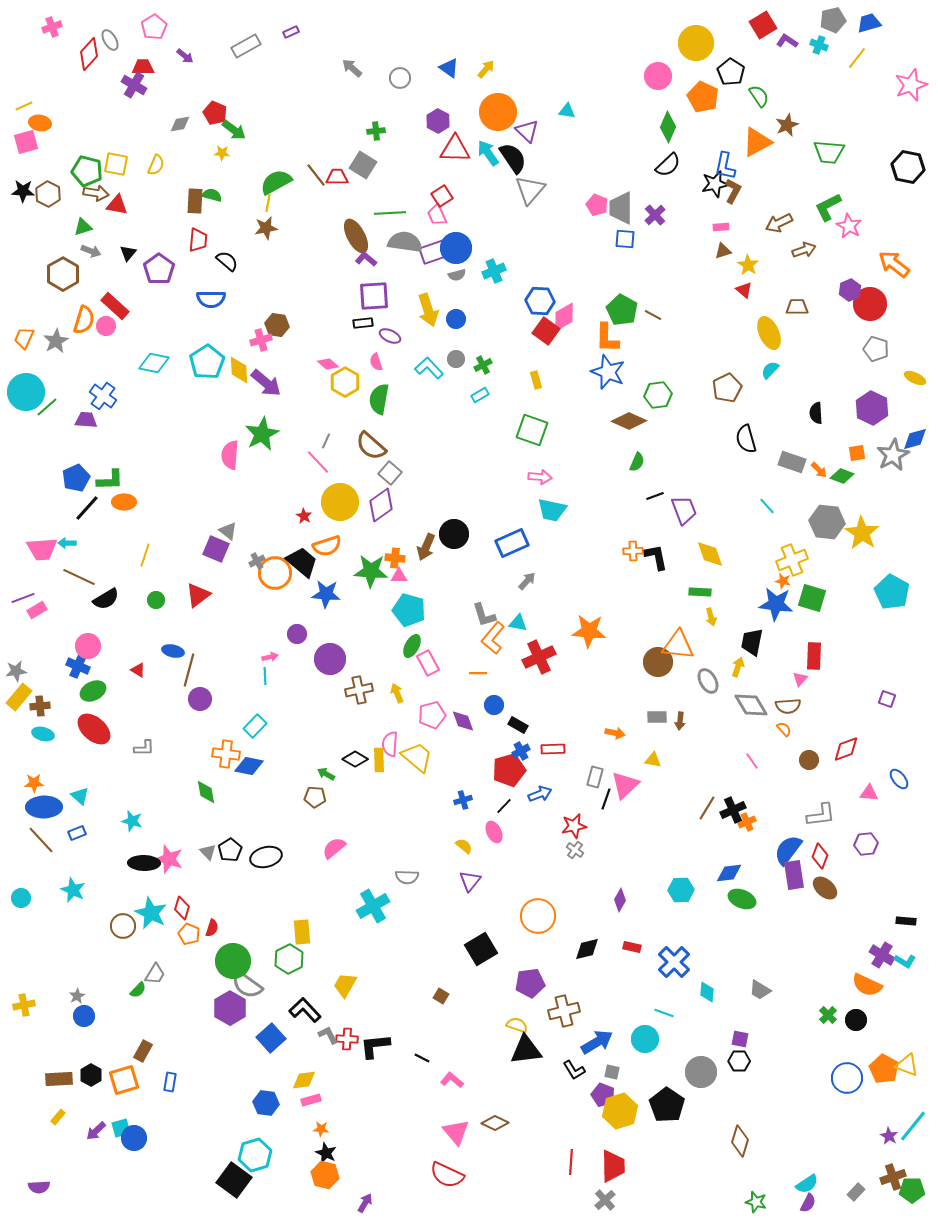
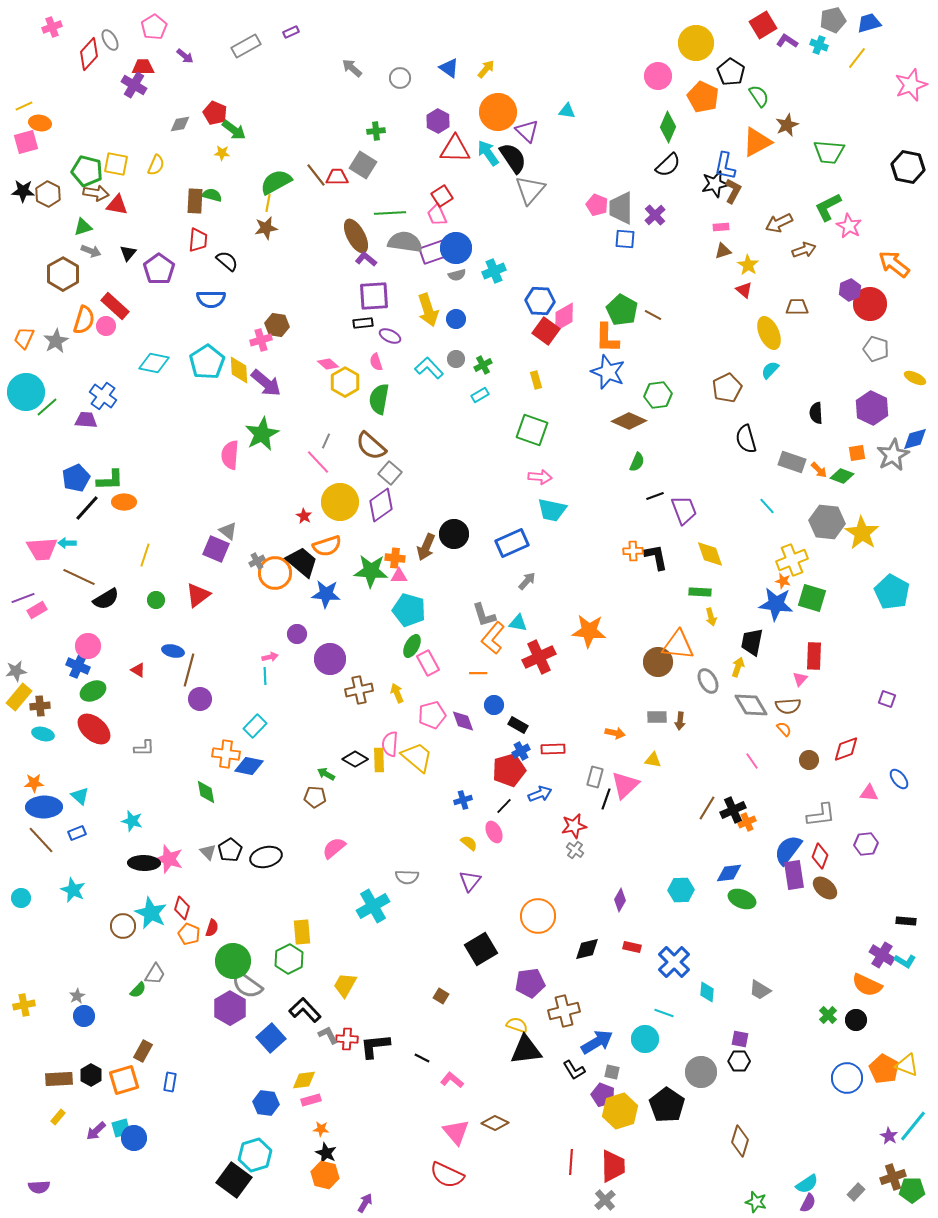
yellow semicircle at (464, 846): moved 5 px right, 3 px up
